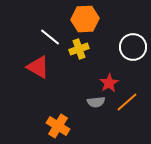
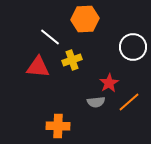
yellow cross: moved 7 px left, 11 px down
red triangle: rotated 25 degrees counterclockwise
orange line: moved 2 px right
orange cross: rotated 30 degrees counterclockwise
